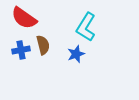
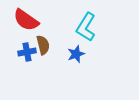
red semicircle: moved 2 px right, 2 px down
blue cross: moved 6 px right, 2 px down
